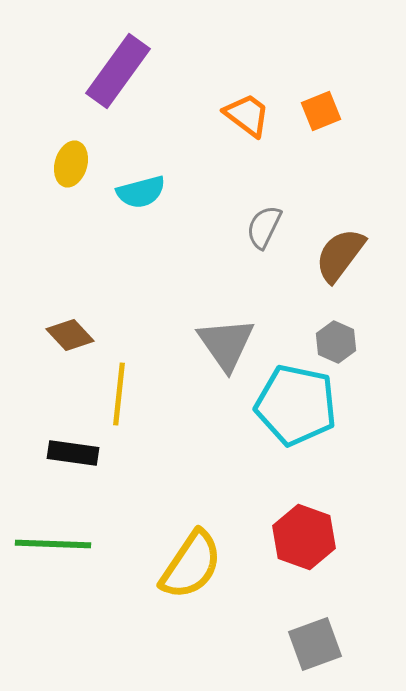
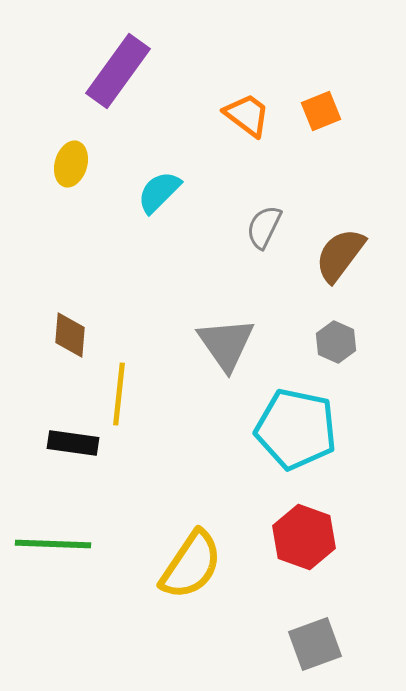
cyan semicircle: moved 18 px right; rotated 150 degrees clockwise
brown diamond: rotated 48 degrees clockwise
cyan pentagon: moved 24 px down
black rectangle: moved 10 px up
